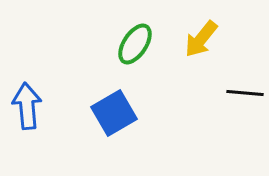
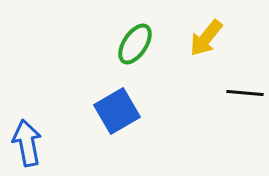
yellow arrow: moved 5 px right, 1 px up
blue arrow: moved 37 px down; rotated 6 degrees counterclockwise
blue square: moved 3 px right, 2 px up
